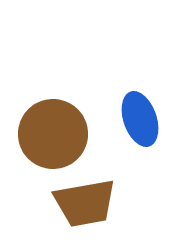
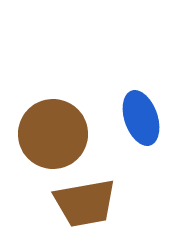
blue ellipse: moved 1 px right, 1 px up
